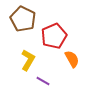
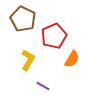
orange semicircle: rotated 60 degrees clockwise
purple line: moved 5 px down
